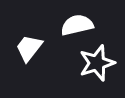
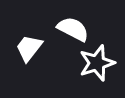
white semicircle: moved 4 px left, 4 px down; rotated 40 degrees clockwise
